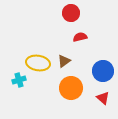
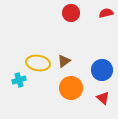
red semicircle: moved 26 px right, 24 px up
blue circle: moved 1 px left, 1 px up
